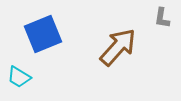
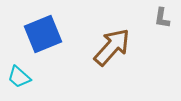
brown arrow: moved 6 px left
cyan trapezoid: rotated 10 degrees clockwise
